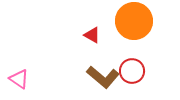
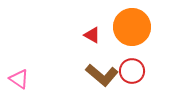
orange circle: moved 2 px left, 6 px down
brown L-shape: moved 1 px left, 2 px up
